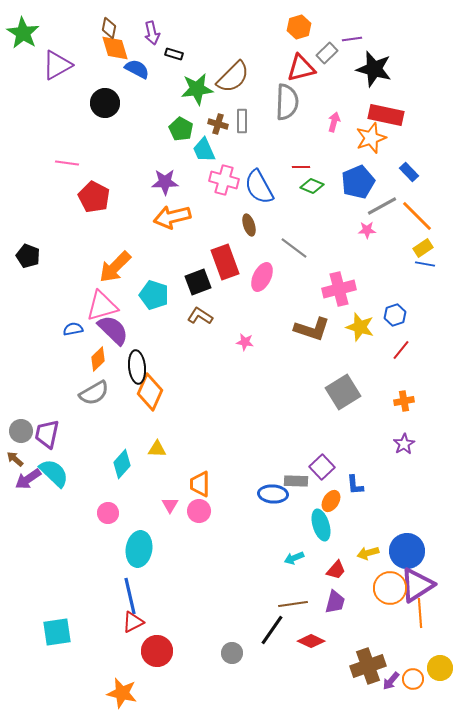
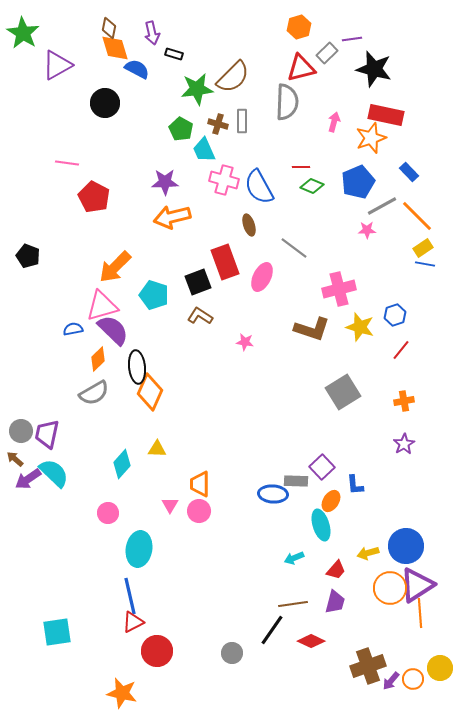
blue circle at (407, 551): moved 1 px left, 5 px up
